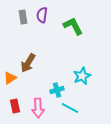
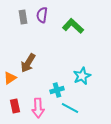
green L-shape: rotated 20 degrees counterclockwise
